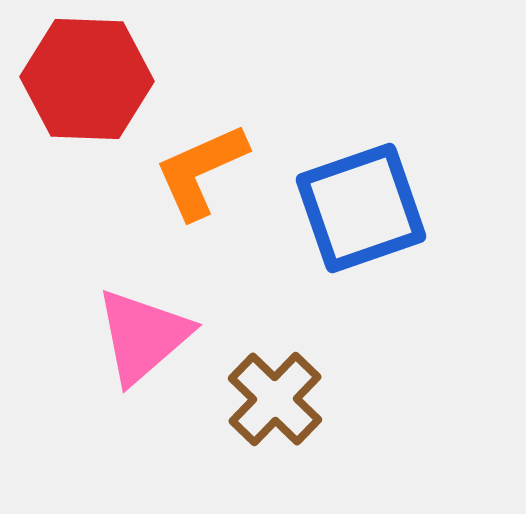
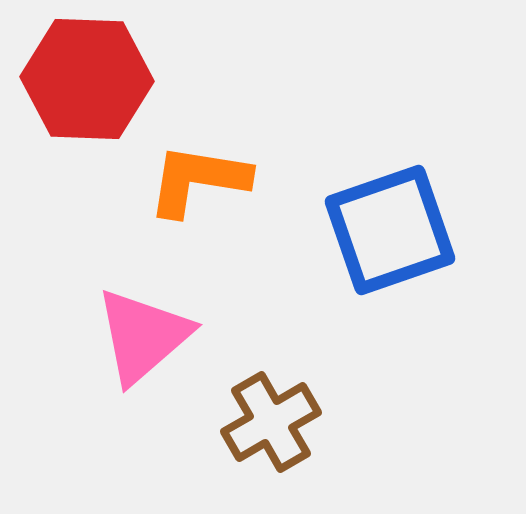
orange L-shape: moved 3 px left, 9 px down; rotated 33 degrees clockwise
blue square: moved 29 px right, 22 px down
brown cross: moved 4 px left, 23 px down; rotated 16 degrees clockwise
